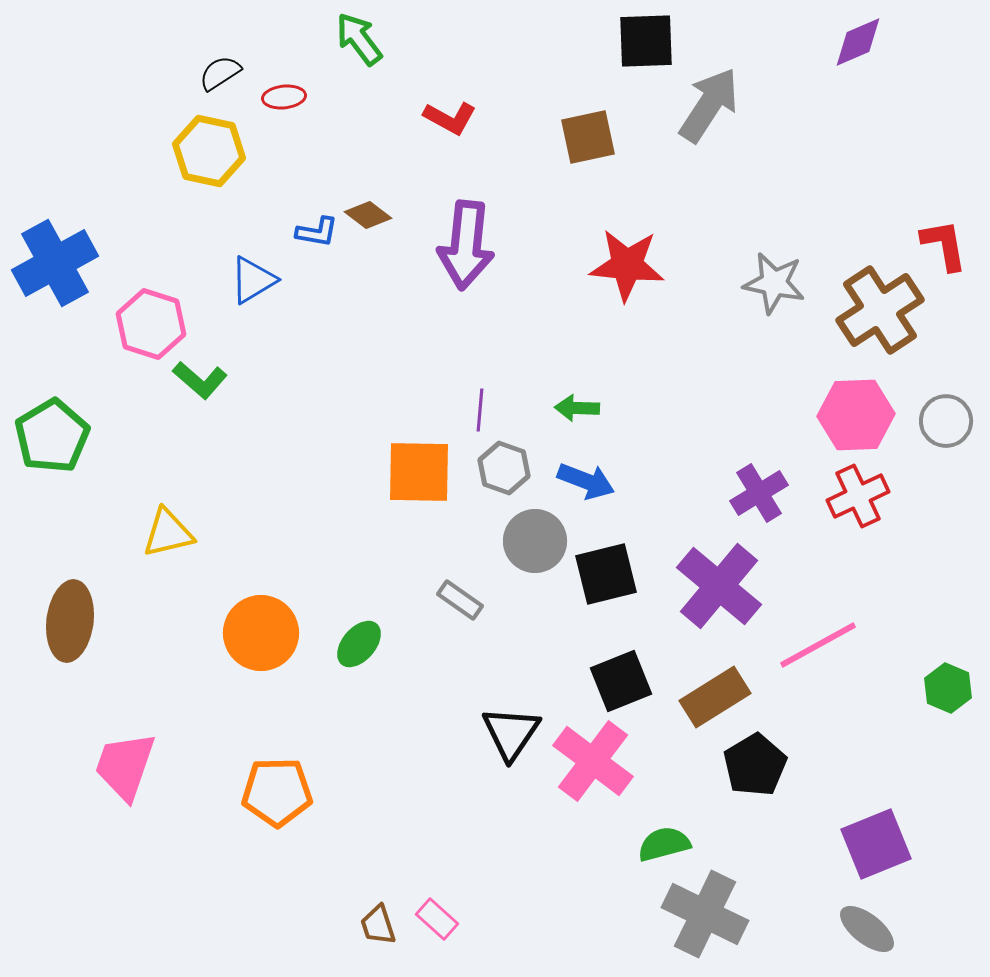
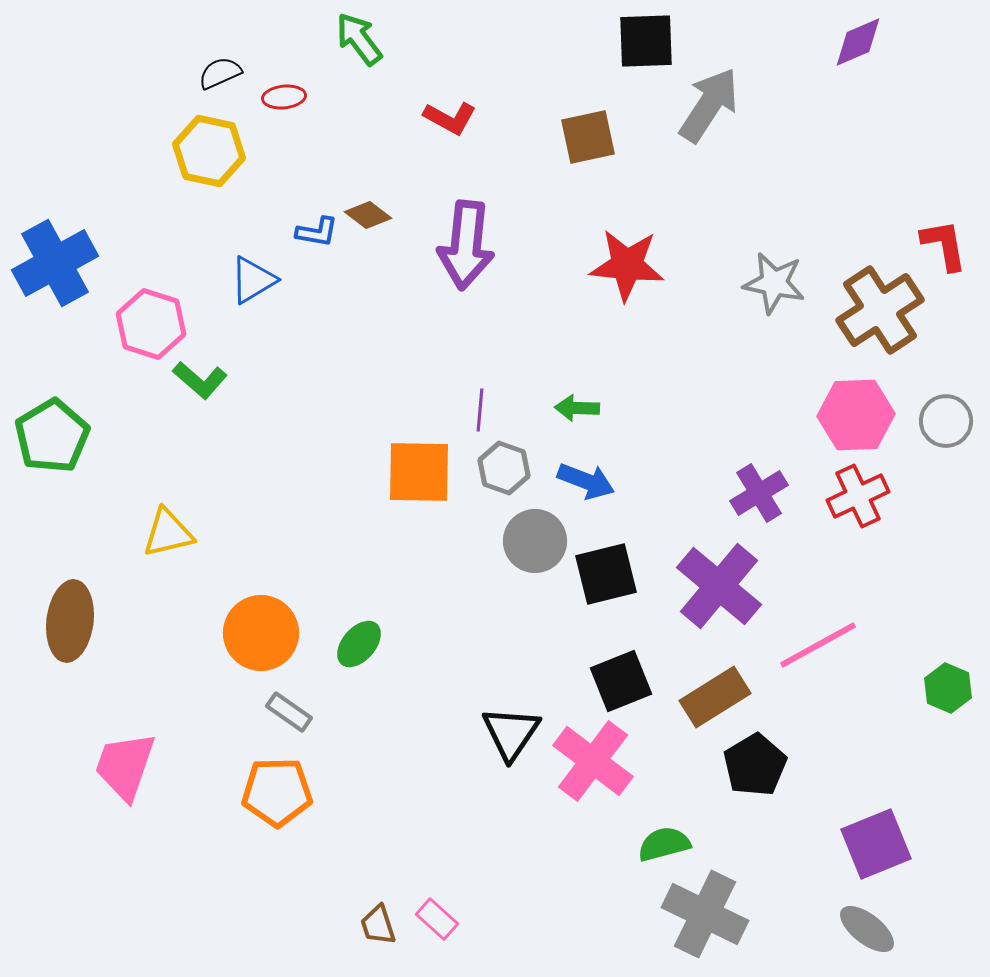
black semicircle at (220, 73): rotated 9 degrees clockwise
gray rectangle at (460, 600): moved 171 px left, 112 px down
